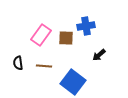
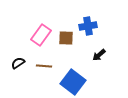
blue cross: moved 2 px right
black semicircle: rotated 64 degrees clockwise
